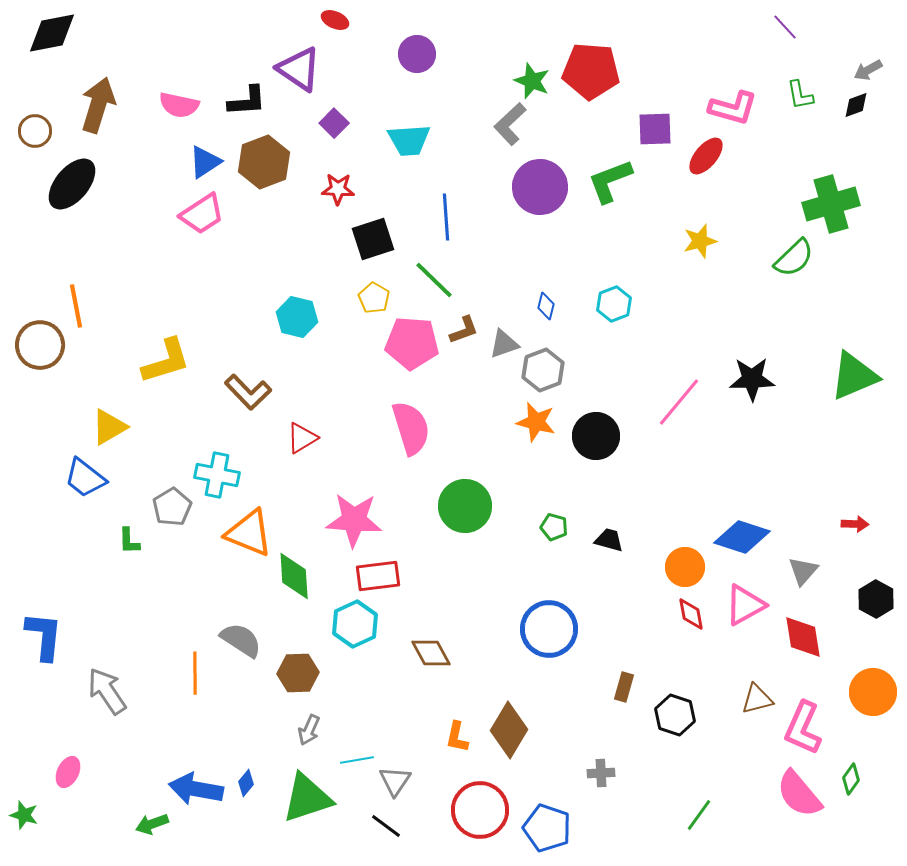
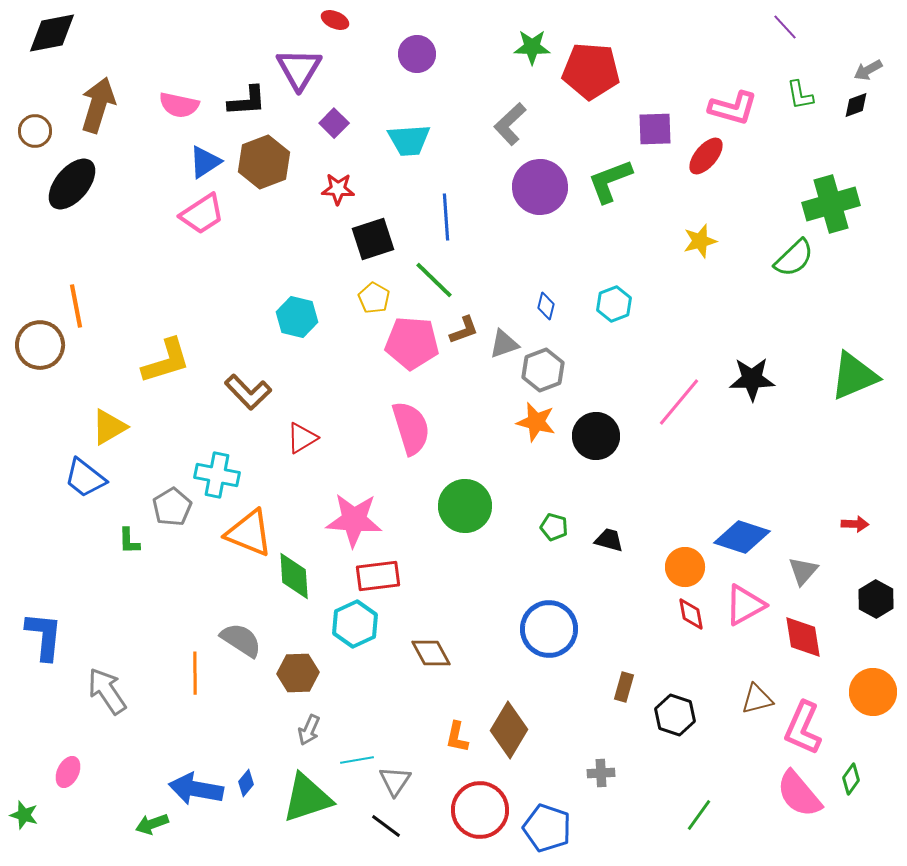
purple triangle at (299, 69): rotated 27 degrees clockwise
green star at (532, 81): moved 34 px up; rotated 21 degrees counterclockwise
